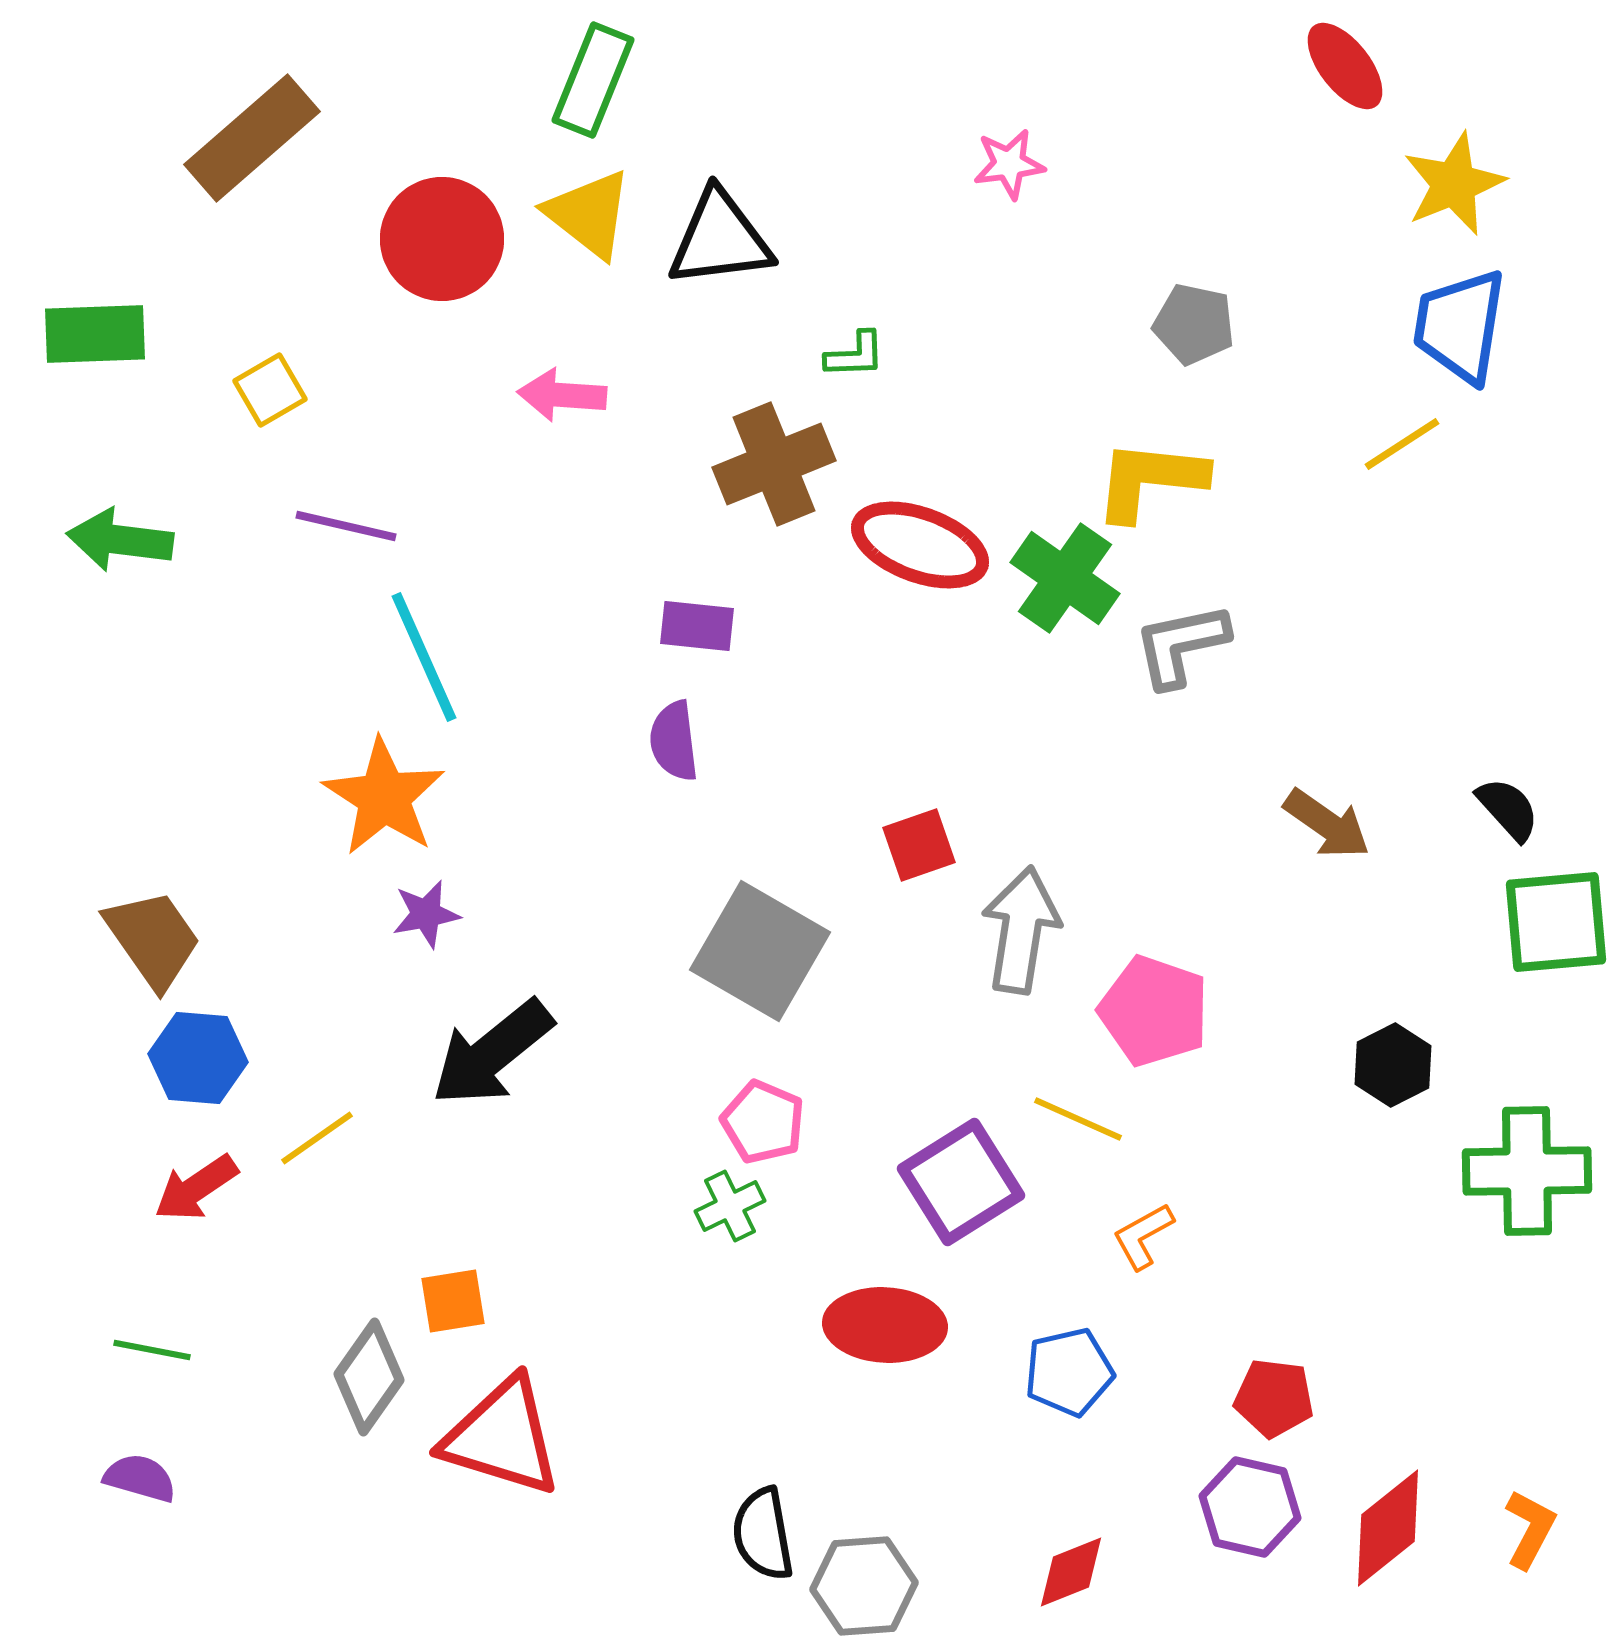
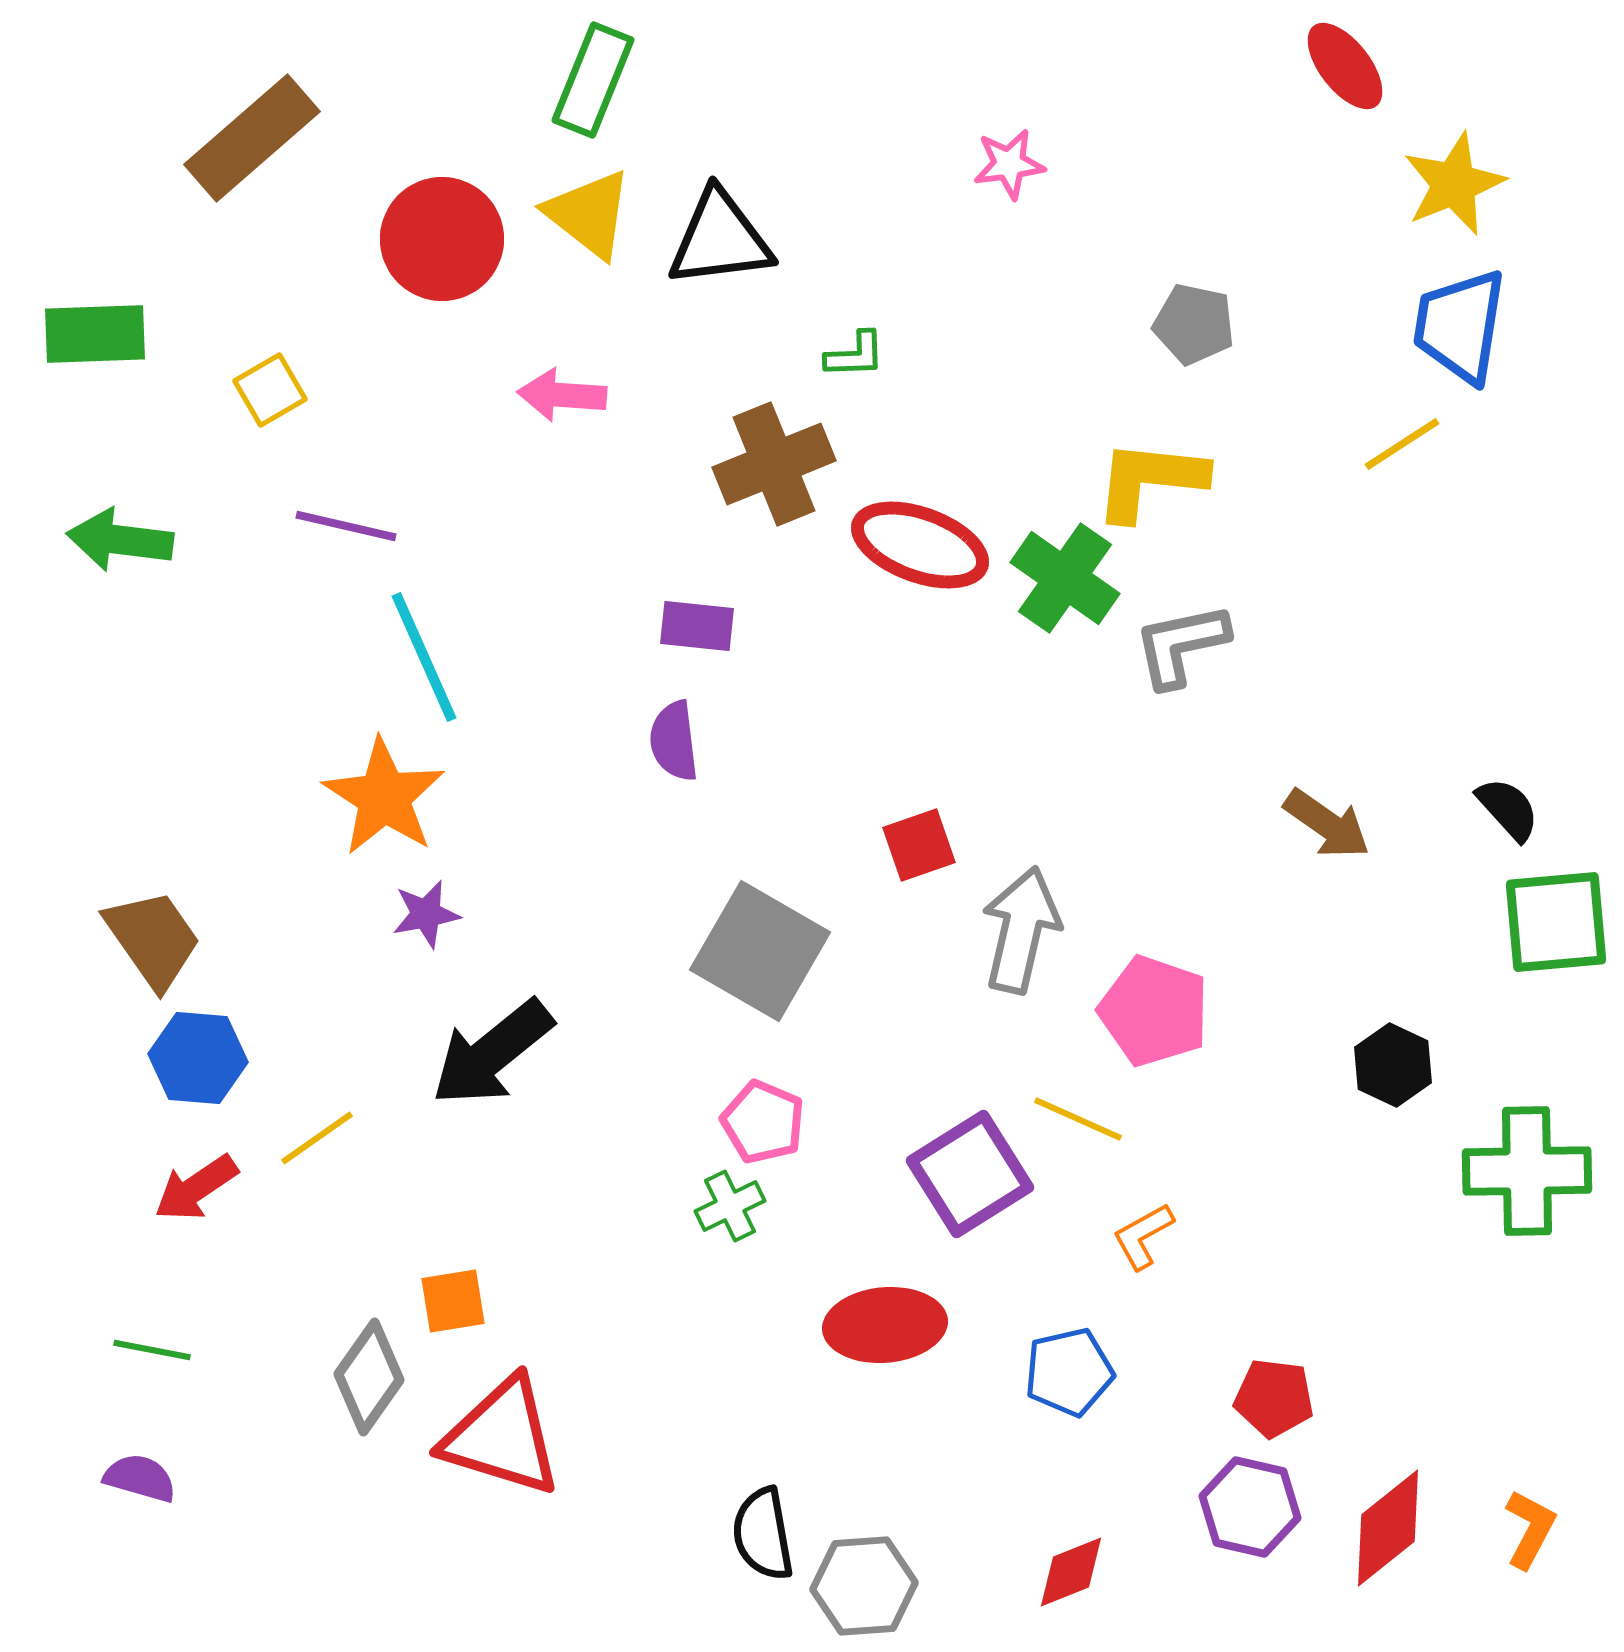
gray arrow at (1021, 930): rotated 4 degrees clockwise
black hexagon at (1393, 1065): rotated 8 degrees counterclockwise
purple square at (961, 1182): moved 9 px right, 8 px up
red ellipse at (885, 1325): rotated 8 degrees counterclockwise
